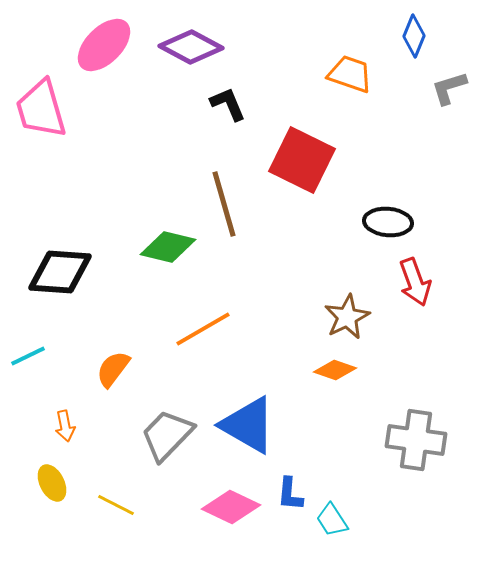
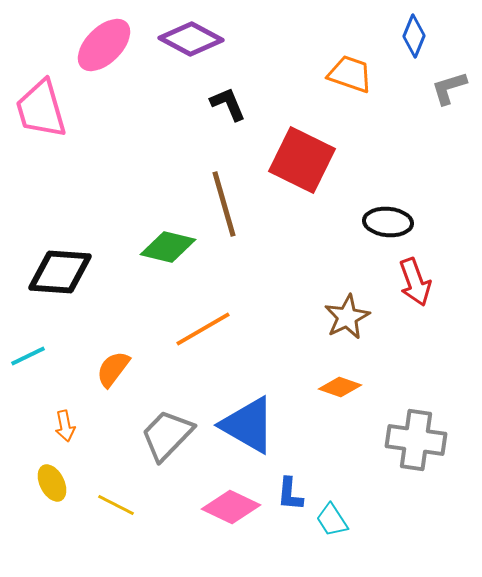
purple diamond: moved 8 px up
orange diamond: moved 5 px right, 17 px down
